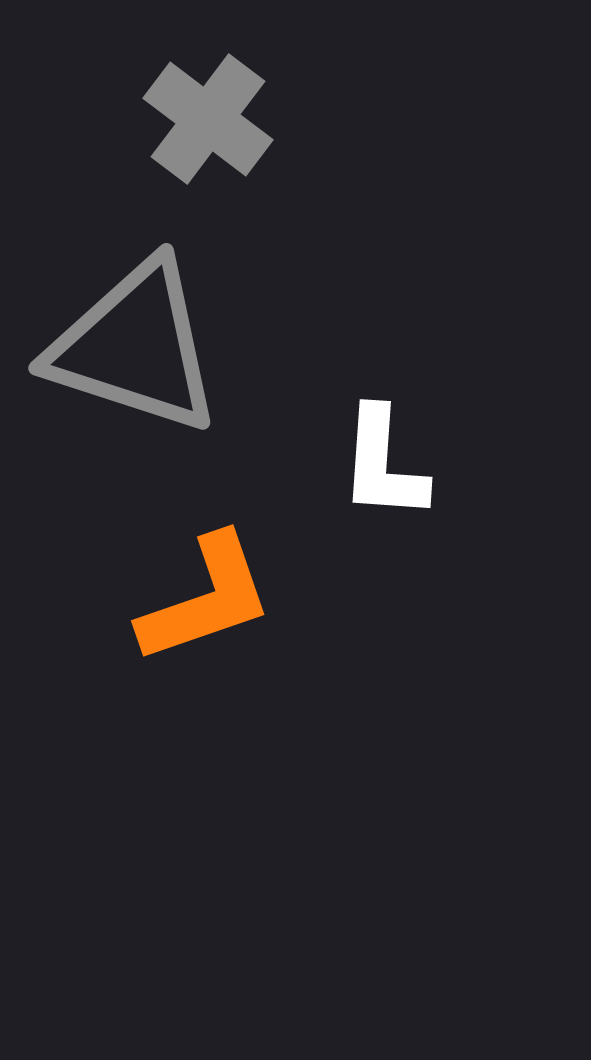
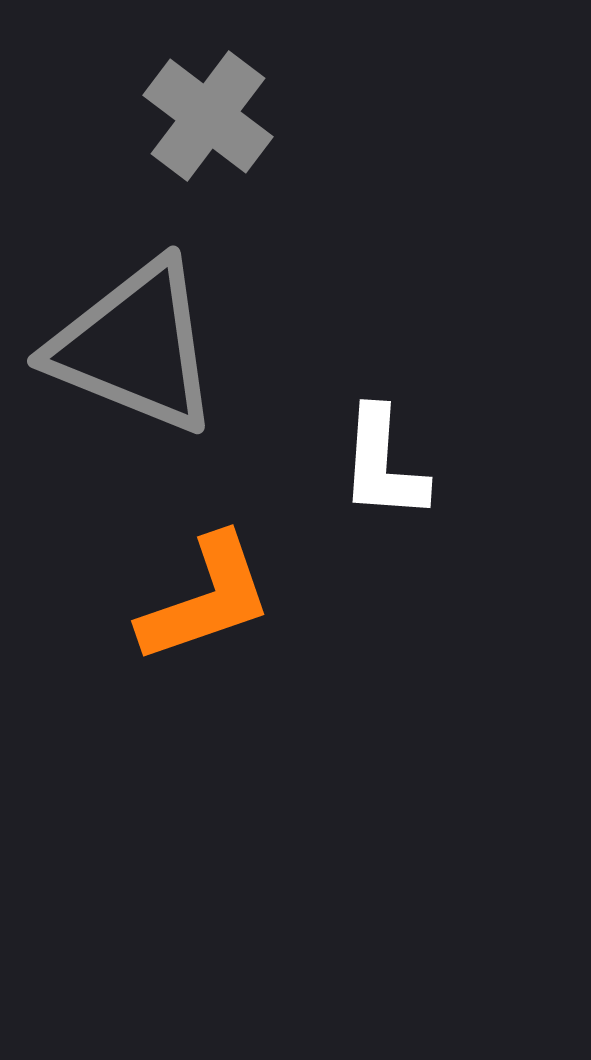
gray cross: moved 3 px up
gray triangle: rotated 4 degrees clockwise
